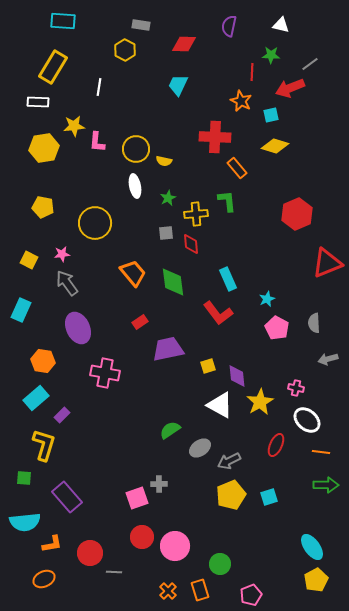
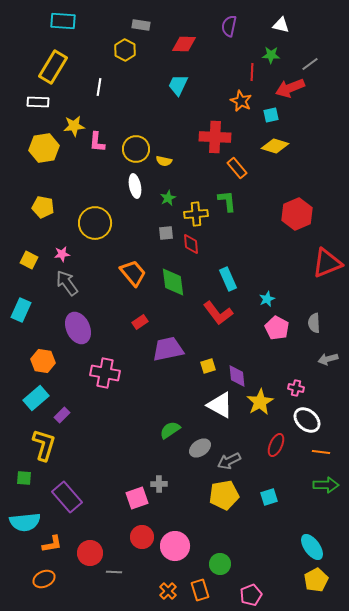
yellow pentagon at (231, 495): moved 7 px left; rotated 12 degrees clockwise
